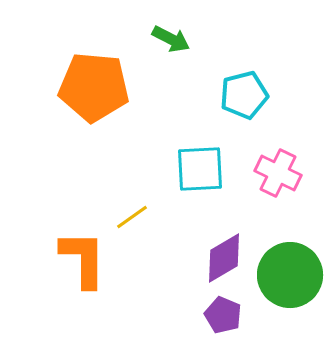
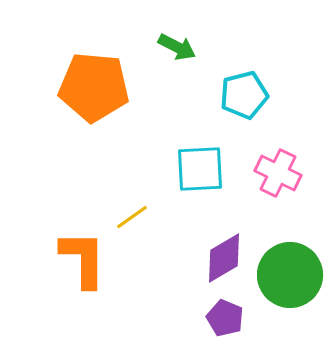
green arrow: moved 6 px right, 8 px down
purple pentagon: moved 2 px right, 3 px down
